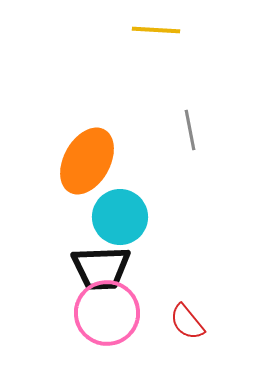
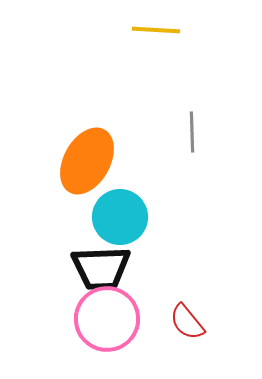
gray line: moved 2 px right, 2 px down; rotated 9 degrees clockwise
pink circle: moved 6 px down
